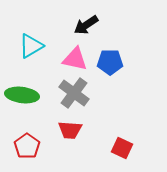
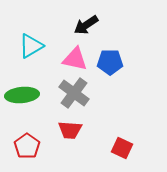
green ellipse: rotated 12 degrees counterclockwise
